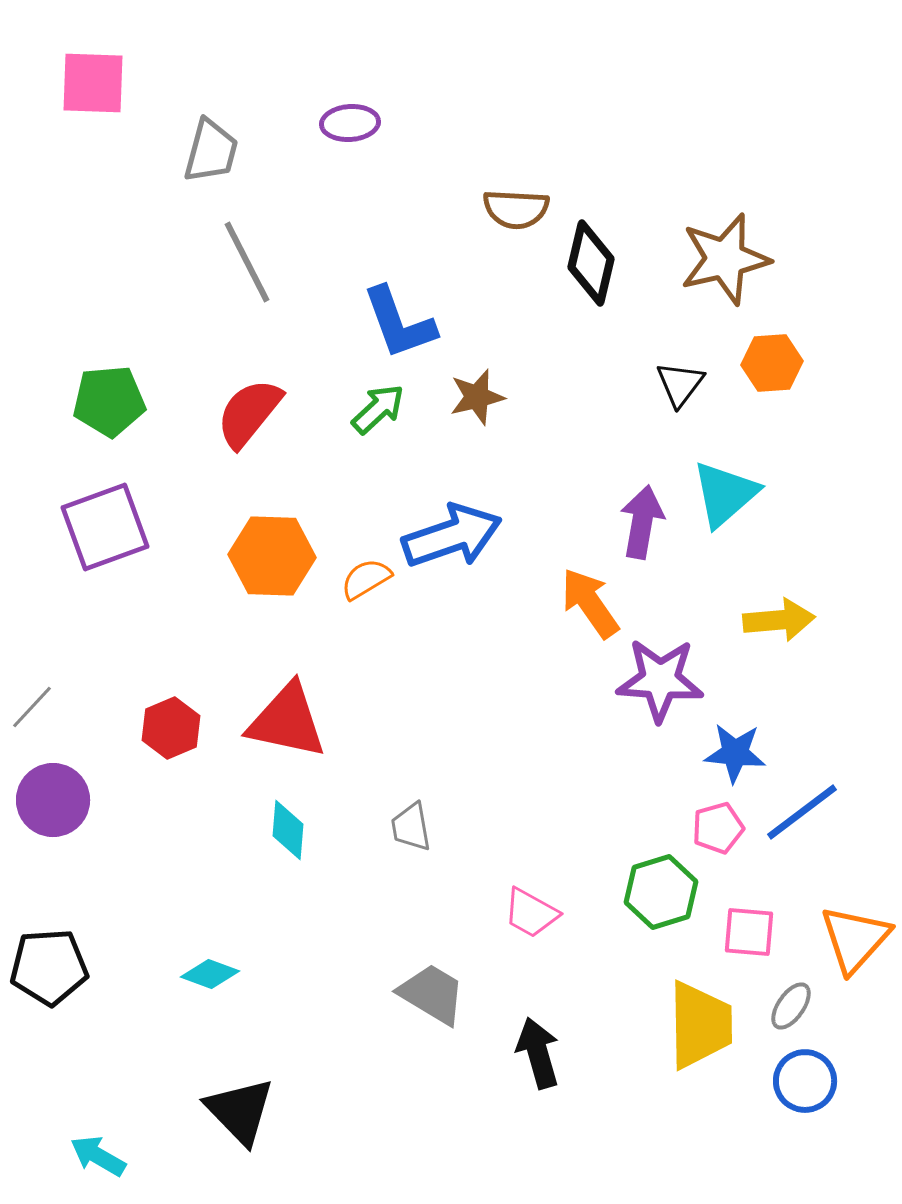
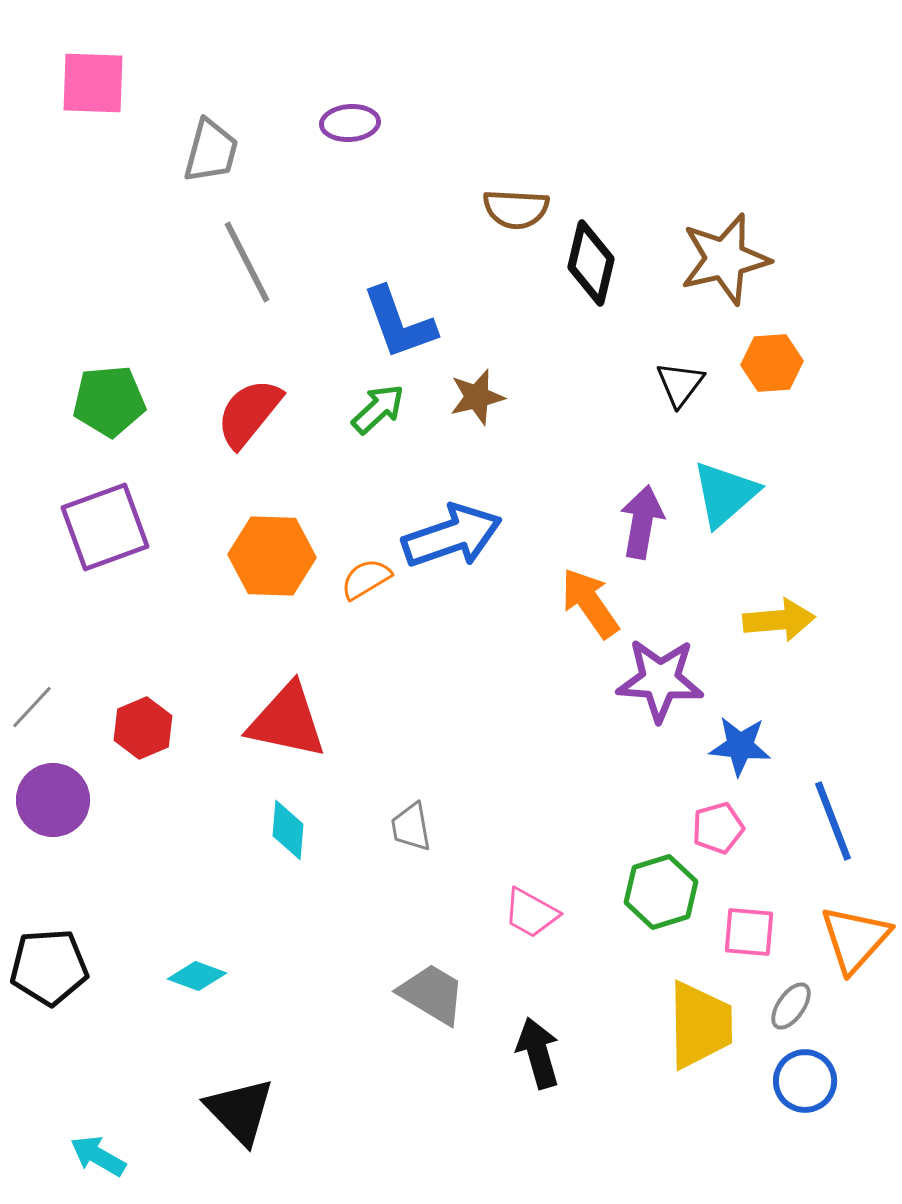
red hexagon at (171, 728): moved 28 px left
blue star at (735, 753): moved 5 px right, 7 px up
blue line at (802, 812): moved 31 px right, 9 px down; rotated 74 degrees counterclockwise
cyan diamond at (210, 974): moved 13 px left, 2 px down
